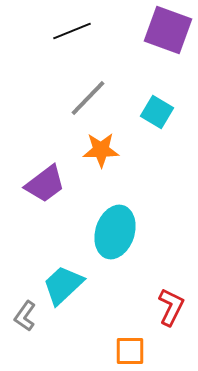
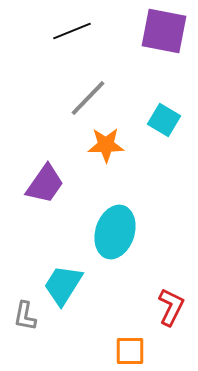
purple square: moved 4 px left, 1 px down; rotated 9 degrees counterclockwise
cyan square: moved 7 px right, 8 px down
orange star: moved 5 px right, 5 px up
purple trapezoid: rotated 18 degrees counterclockwise
cyan trapezoid: rotated 15 degrees counterclockwise
gray L-shape: rotated 24 degrees counterclockwise
